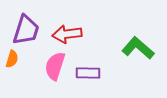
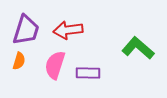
red arrow: moved 1 px right, 4 px up
orange semicircle: moved 7 px right, 2 px down
pink semicircle: moved 1 px up
